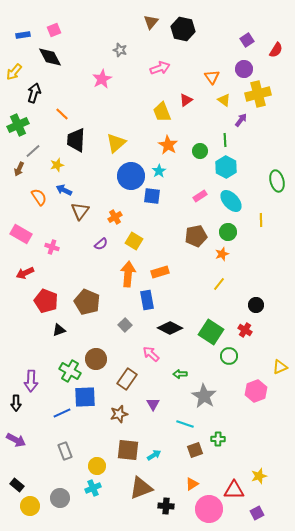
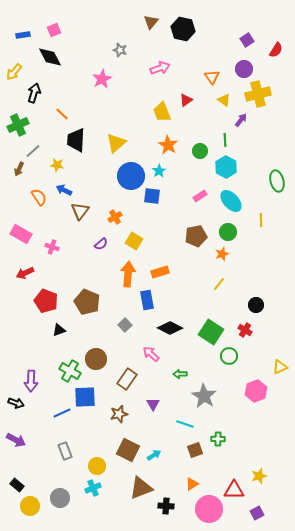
yellow star at (57, 165): rotated 24 degrees clockwise
black arrow at (16, 403): rotated 70 degrees counterclockwise
brown square at (128, 450): rotated 20 degrees clockwise
